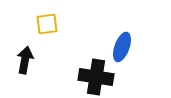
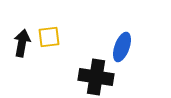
yellow square: moved 2 px right, 13 px down
black arrow: moved 3 px left, 17 px up
